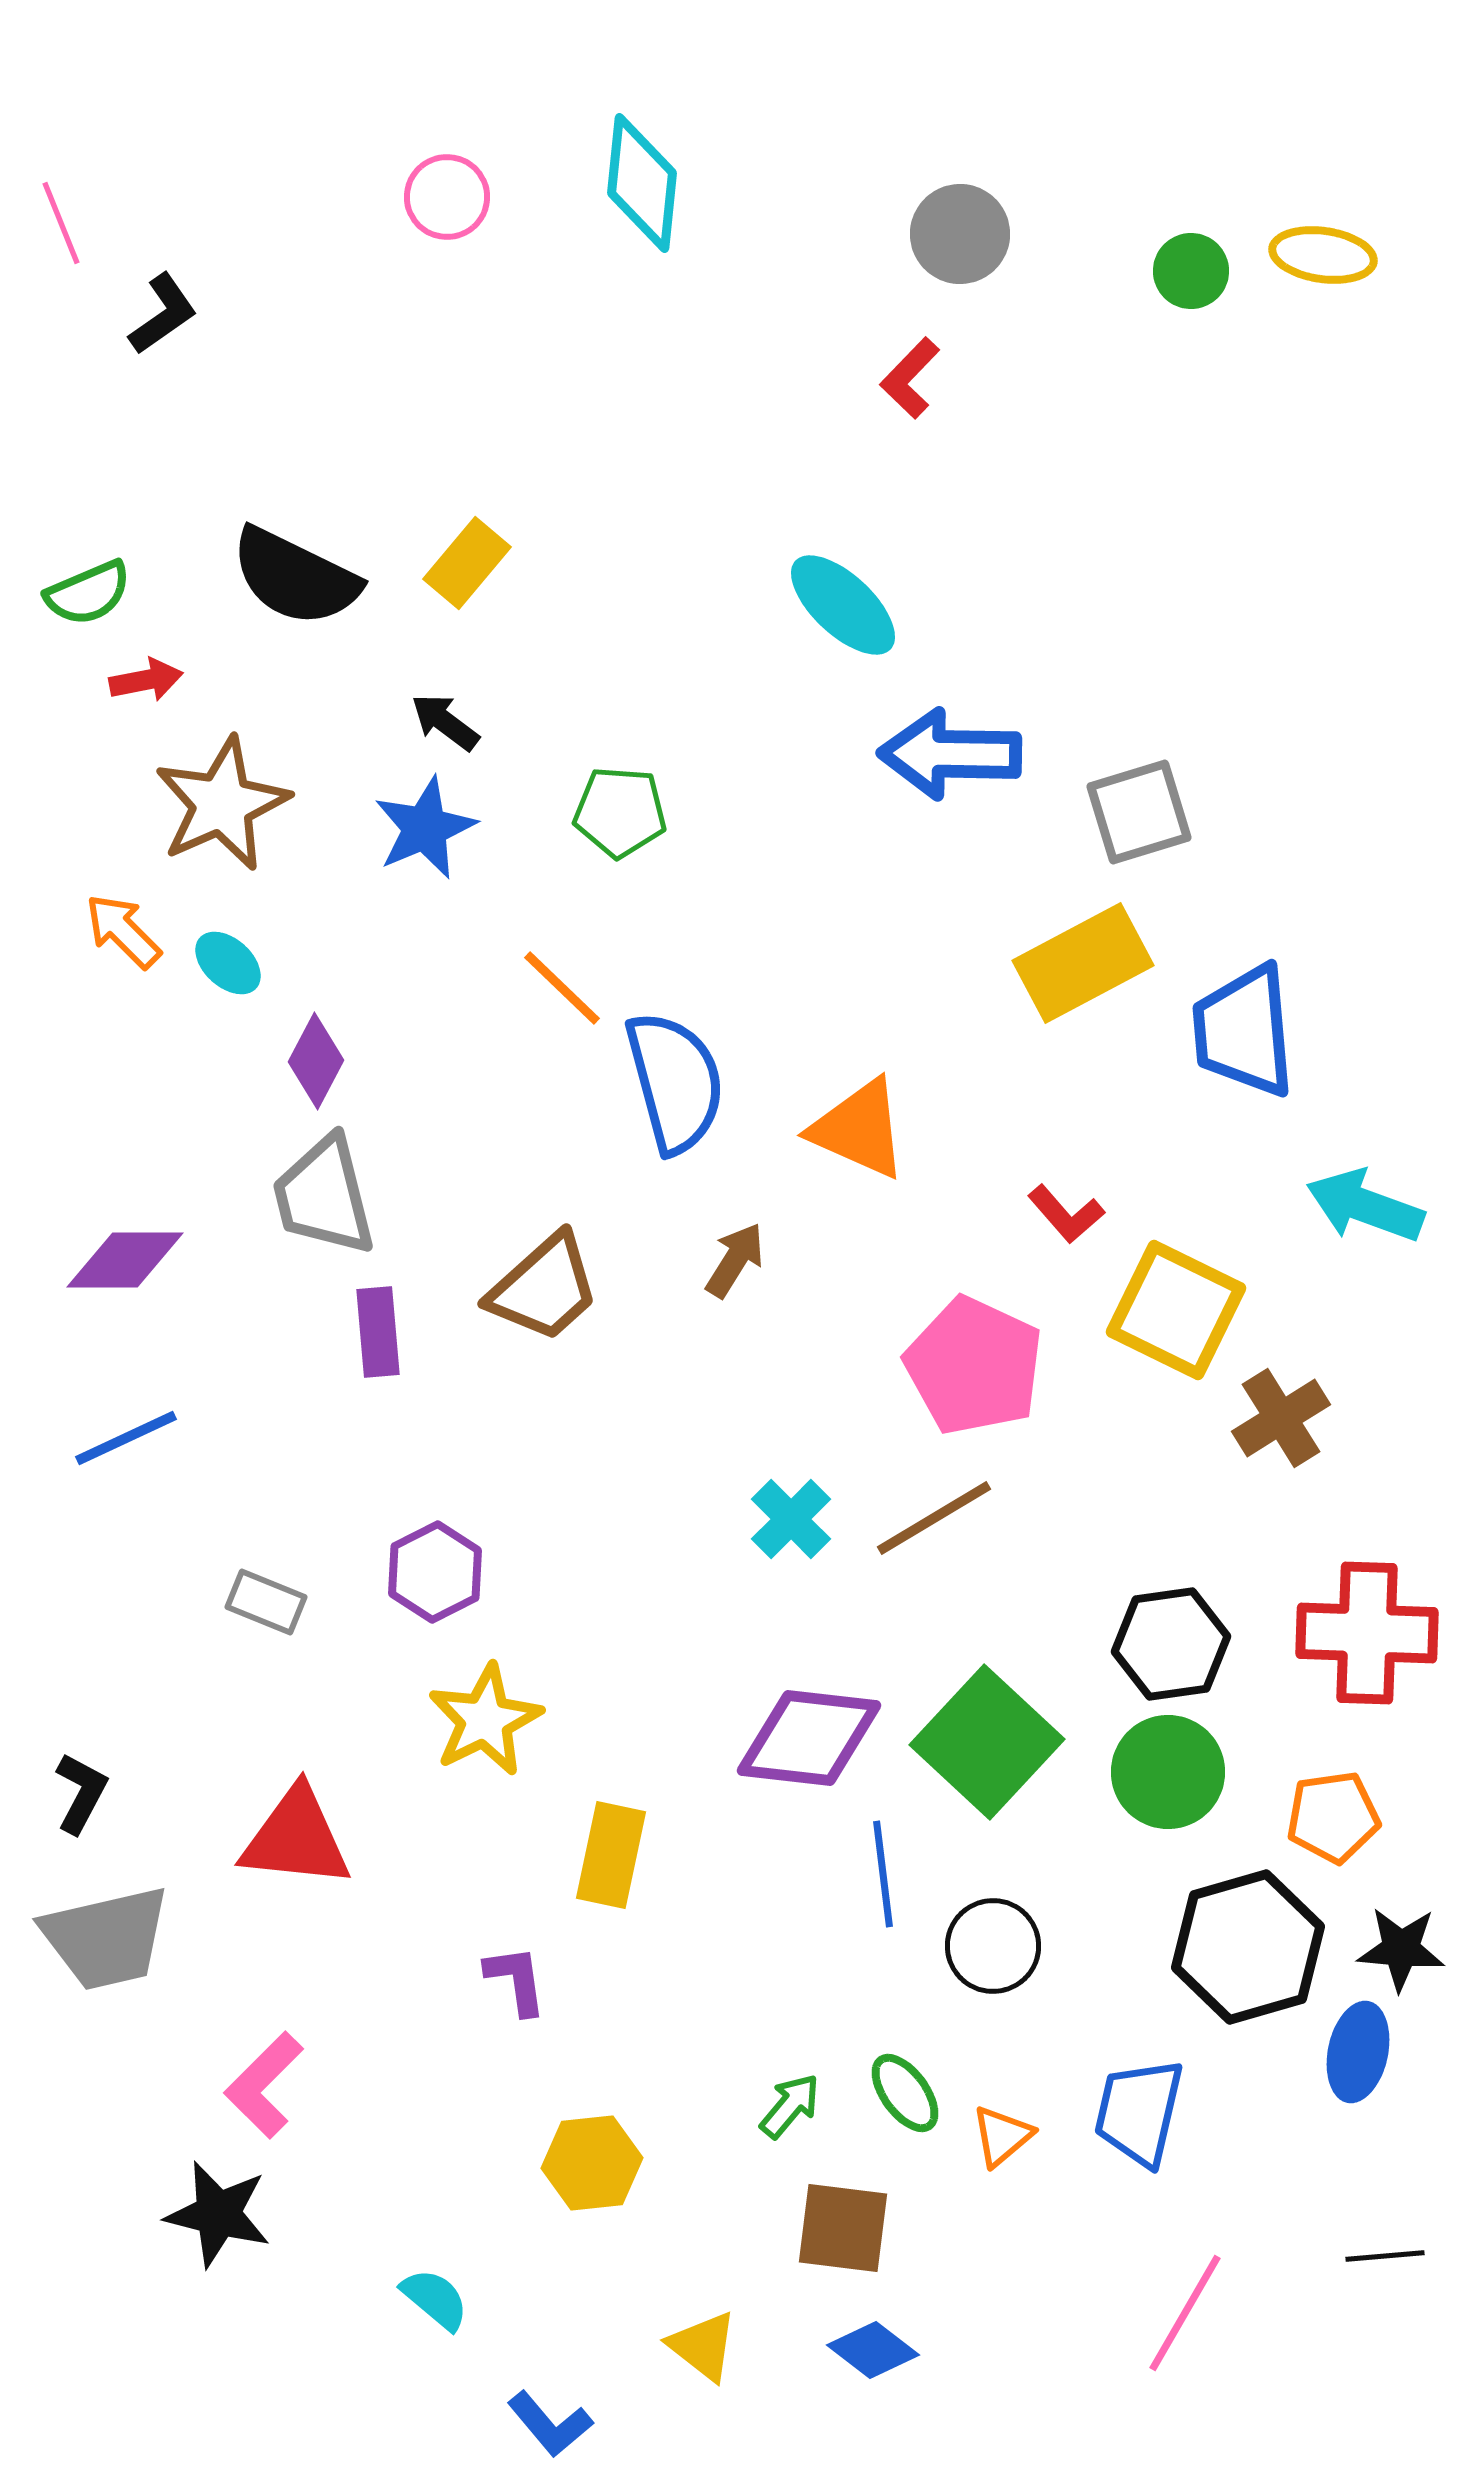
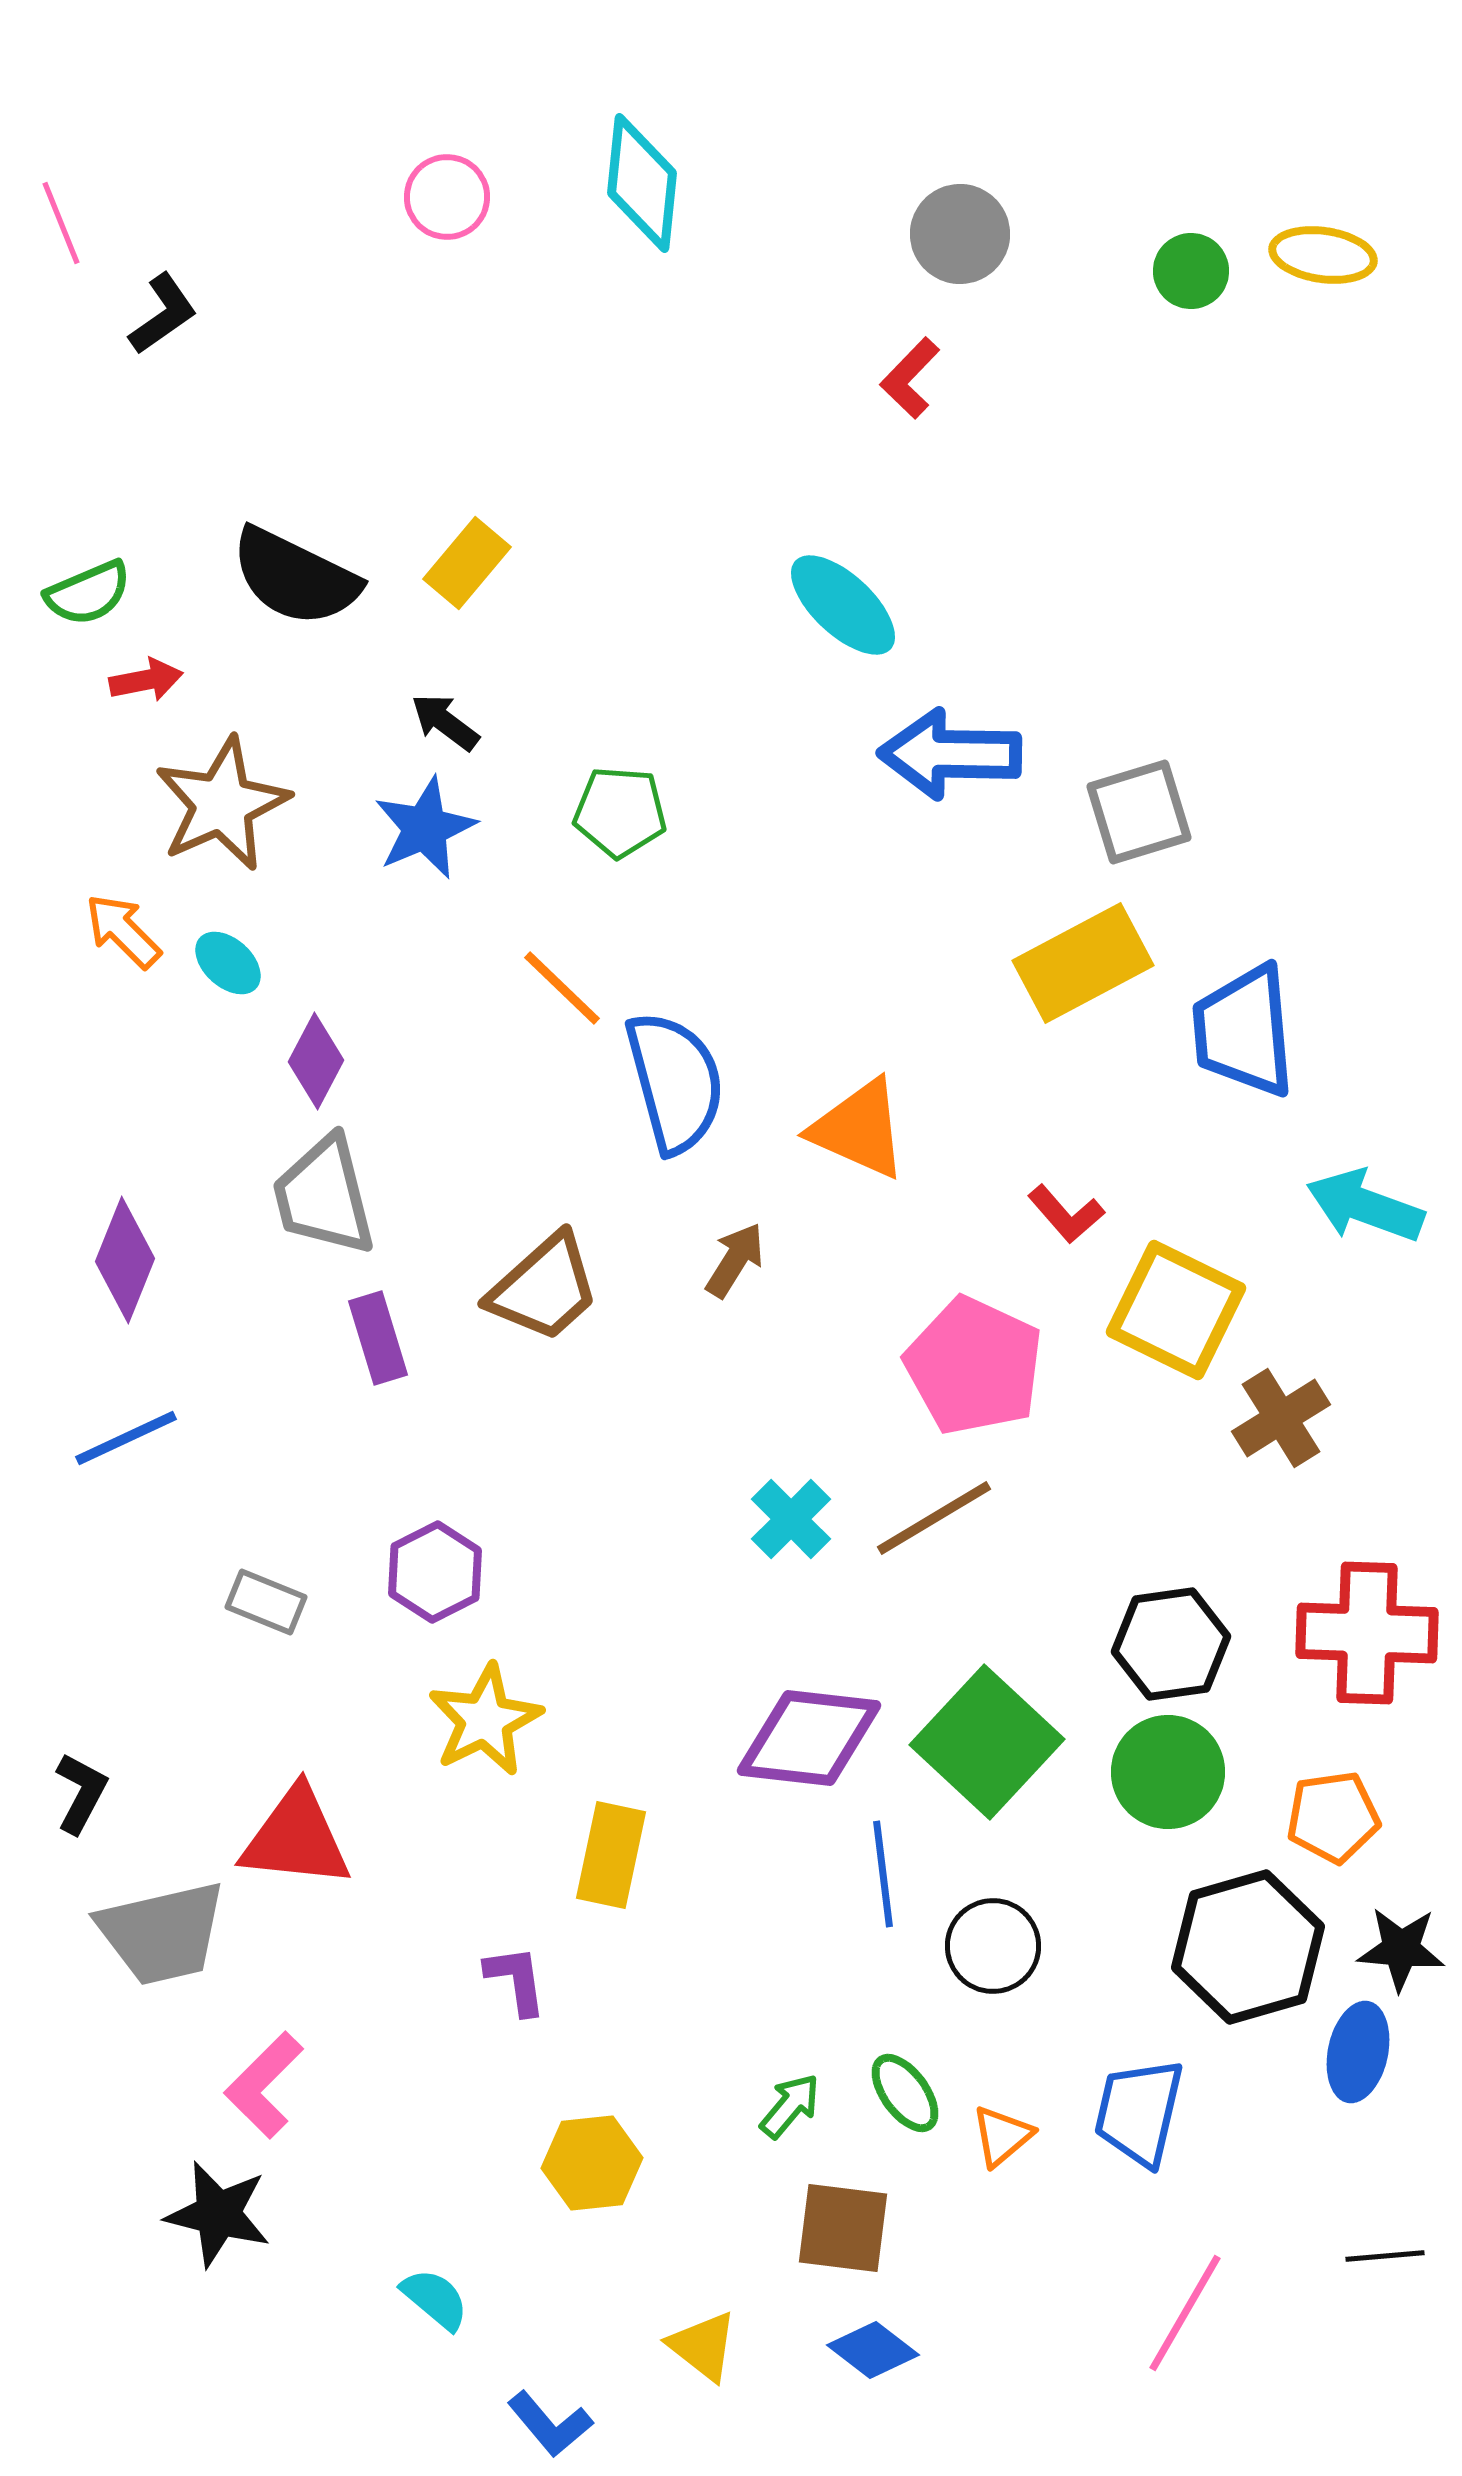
purple diamond at (125, 1260): rotated 68 degrees counterclockwise
purple rectangle at (378, 1332): moved 6 px down; rotated 12 degrees counterclockwise
gray trapezoid at (106, 1938): moved 56 px right, 5 px up
